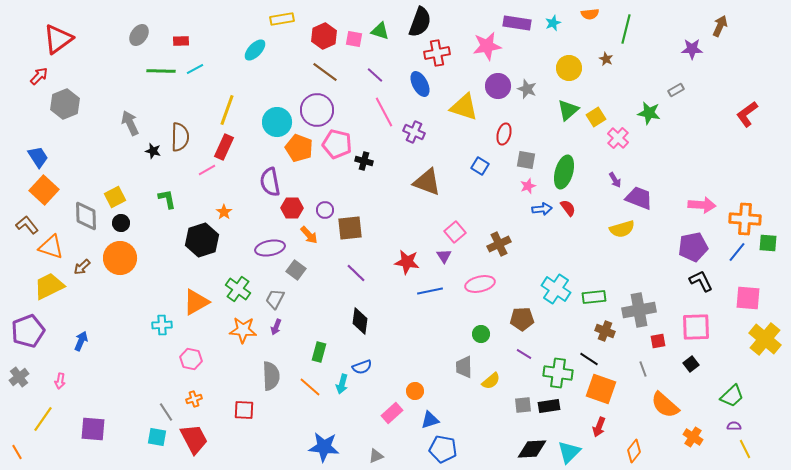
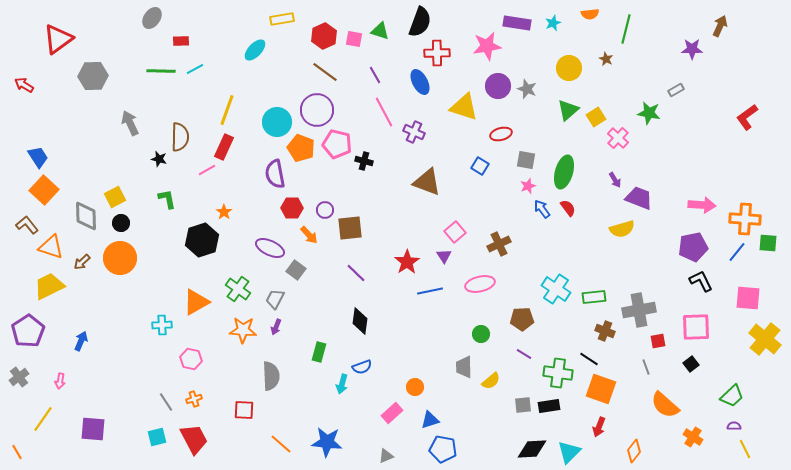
gray ellipse at (139, 35): moved 13 px right, 17 px up
red cross at (437, 53): rotated 10 degrees clockwise
purple line at (375, 75): rotated 18 degrees clockwise
red arrow at (39, 76): moved 15 px left, 9 px down; rotated 102 degrees counterclockwise
blue ellipse at (420, 84): moved 2 px up
gray hexagon at (65, 104): moved 28 px right, 28 px up; rotated 20 degrees clockwise
red L-shape at (747, 114): moved 3 px down
red ellipse at (504, 134): moved 3 px left; rotated 60 degrees clockwise
orange pentagon at (299, 148): moved 2 px right
black star at (153, 151): moved 6 px right, 8 px down
purple semicircle at (270, 182): moved 5 px right, 8 px up
blue arrow at (542, 209): rotated 120 degrees counterclockwise
purple ellipse at (270, 248): rotated 36 degrees clockwise
red star at (407, 262): rotated 30 degrees clockwise
brown arrow at (82, 267): moved 5 px up
purple pentagon at (28, 331): rotated 12 degrees counterclockwise
gray line at (643, 369): moved 3 px right, 2 px up
orange line at (310, 387): moved 29 px left, 57 px down
orange circle at (415, 391): moved 4 px up
gray line at (166, 412): moved 10 px up
cyan square at (157, 437): rotated 24 degrees counterclockwise
blue star at (324, 447): moved 3 px right, 5 px up
gray triangle at (376, 456): moved 10 px right
